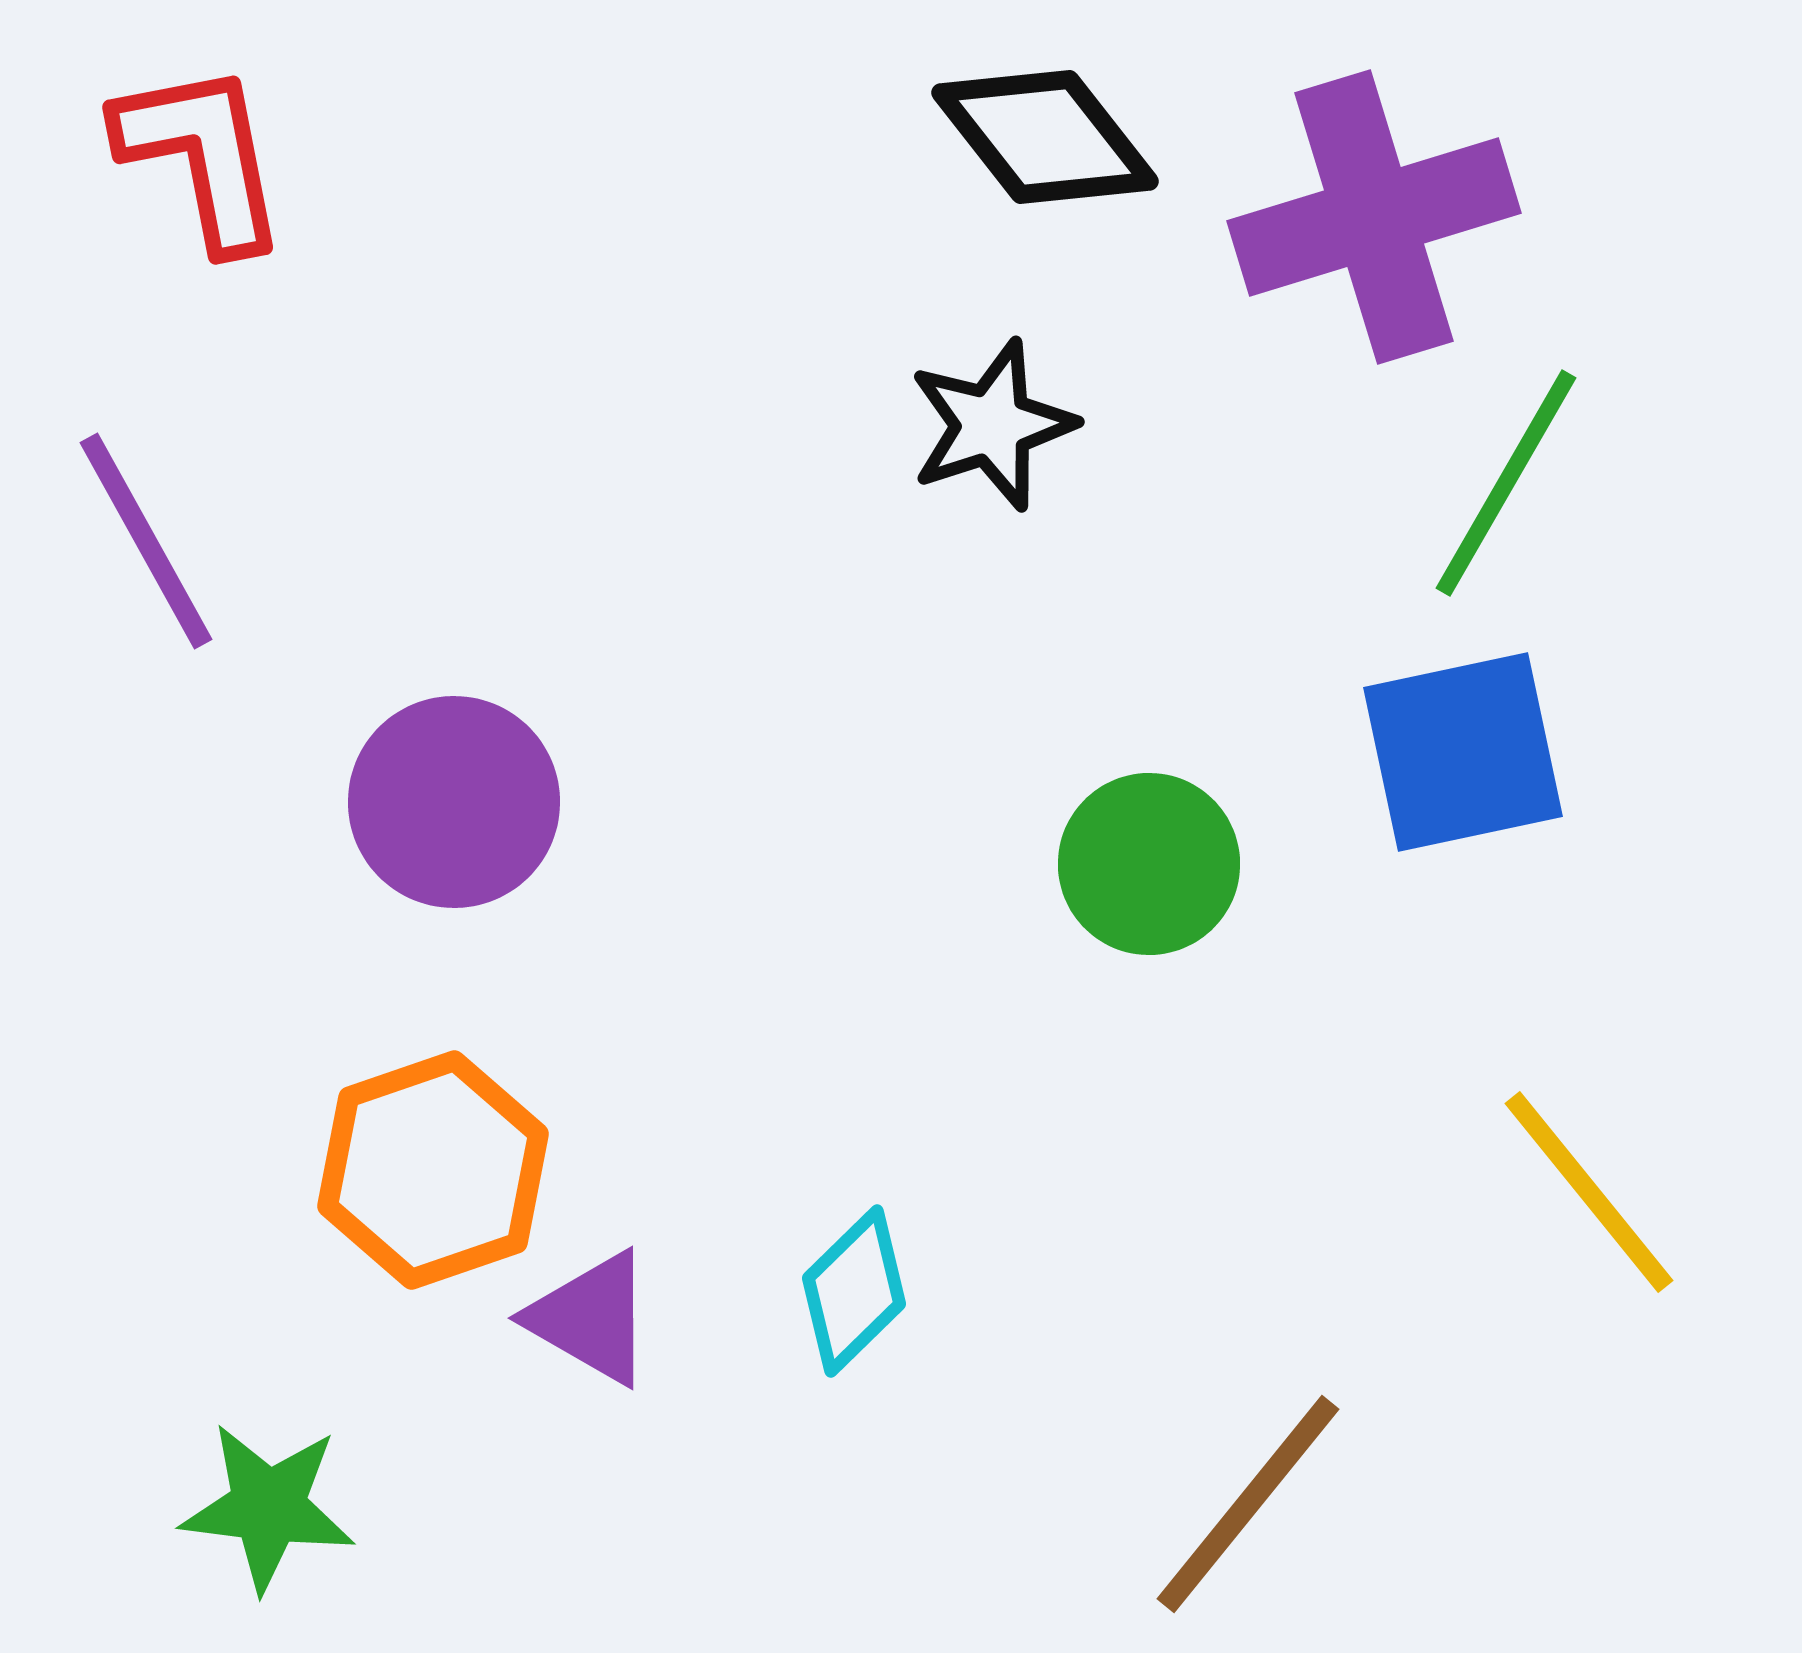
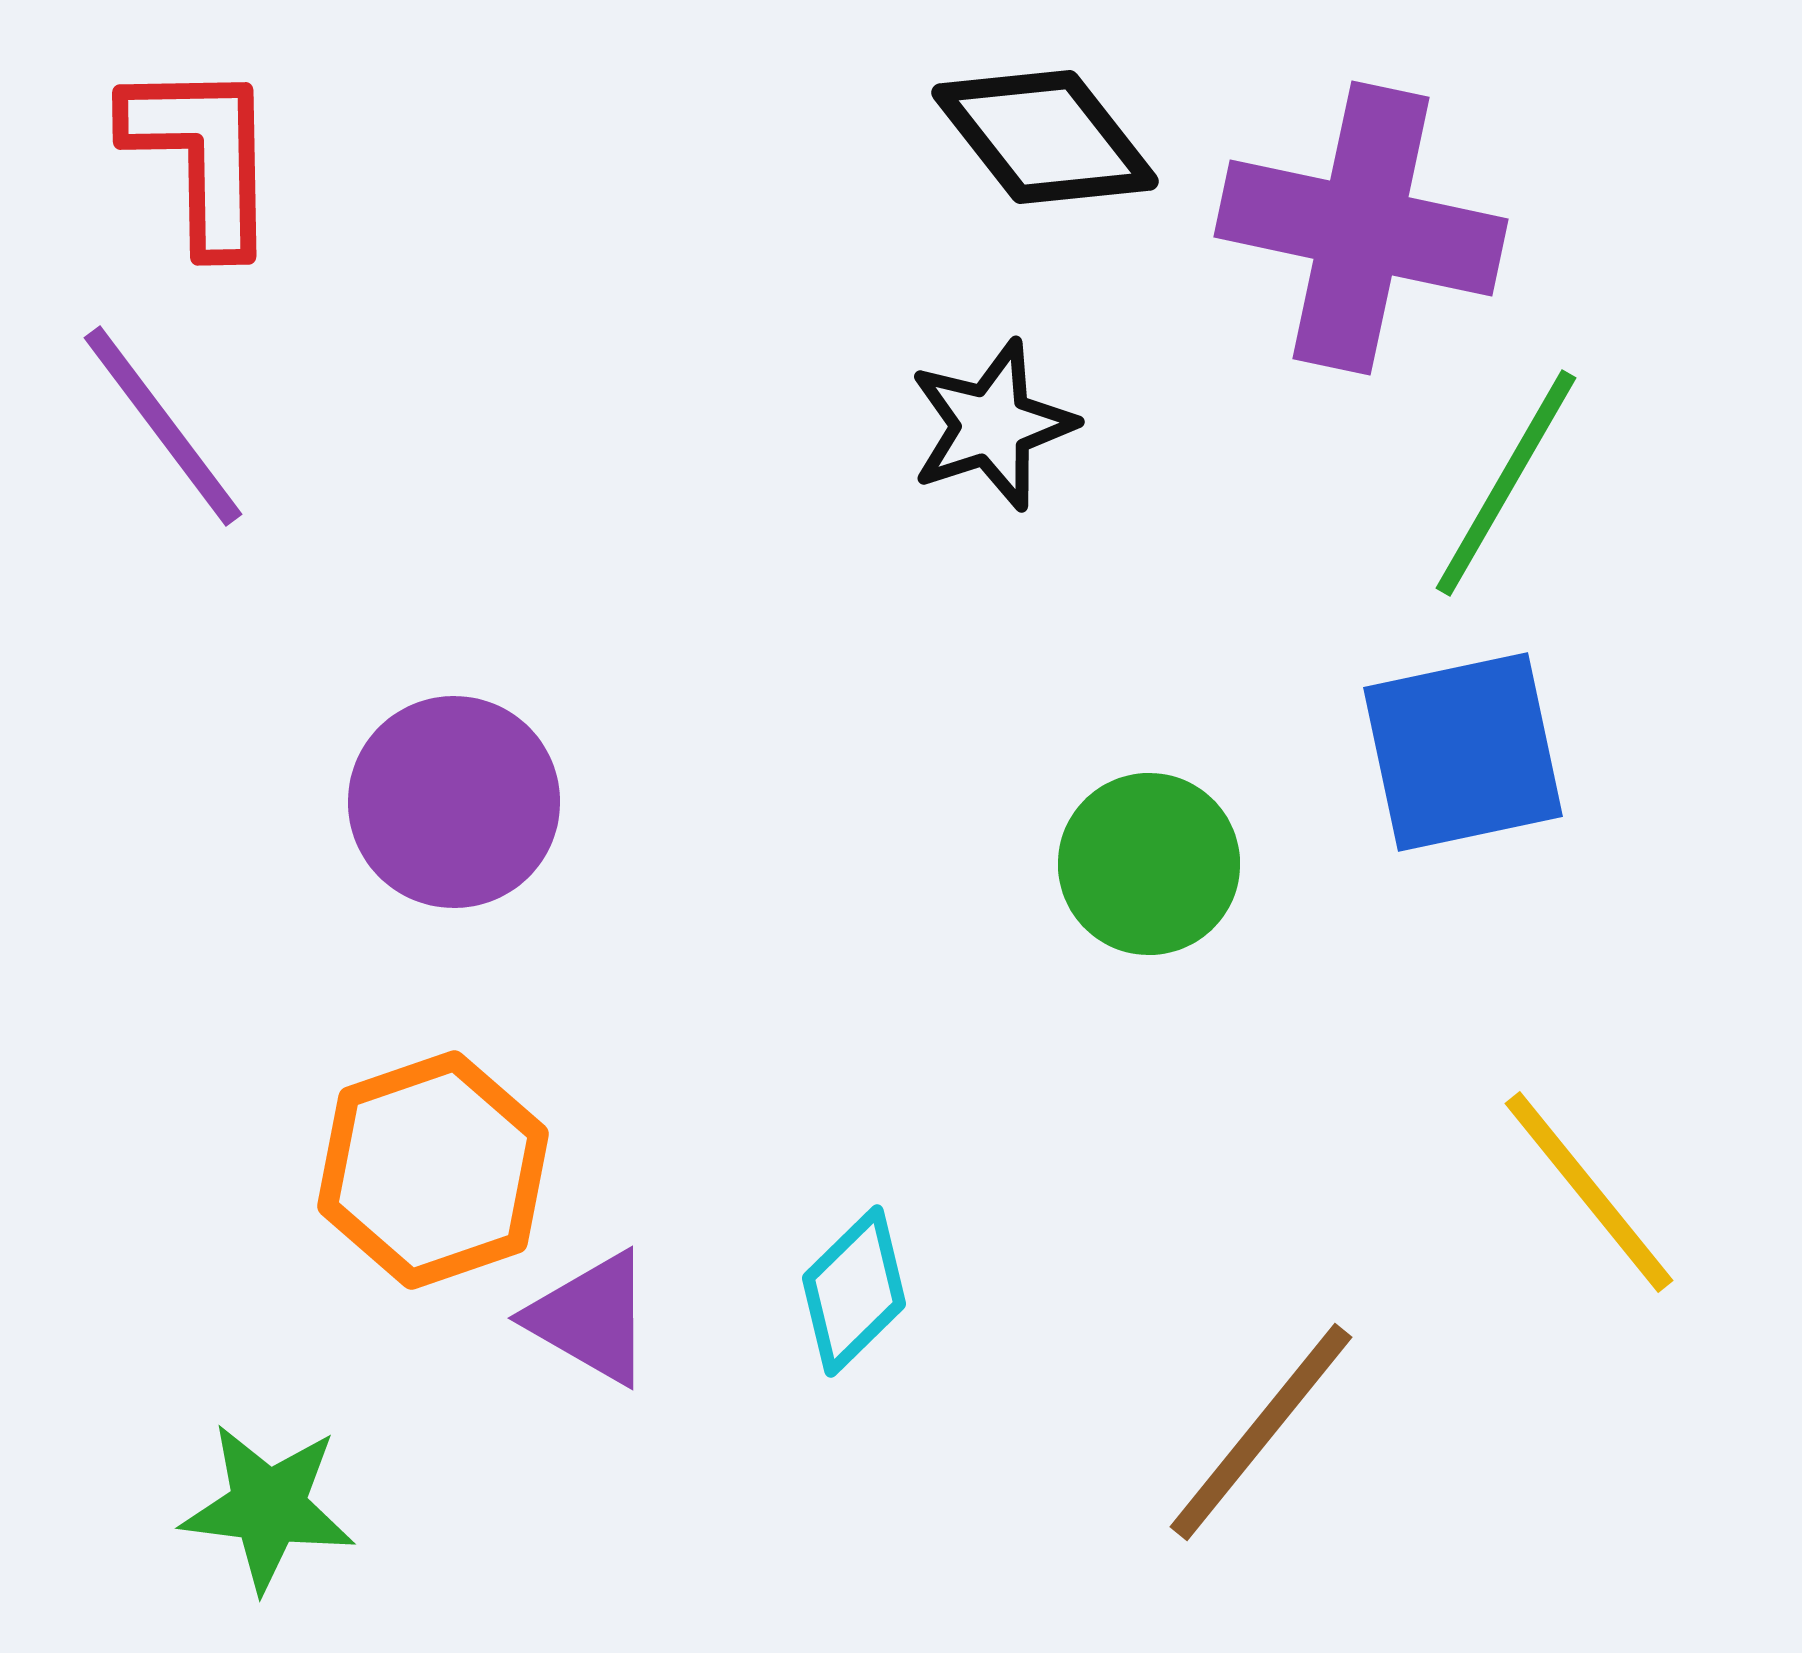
red L-shape: rotated 10 degrees clockwise
purple cross: moved 13 px left, 11 px down; rotated 29 degrees clockwise
purple line: moved 17 px right, 115 px up; rotated 8 degrees counterclockwise
brown line: moved 13 px right, 72 px up
